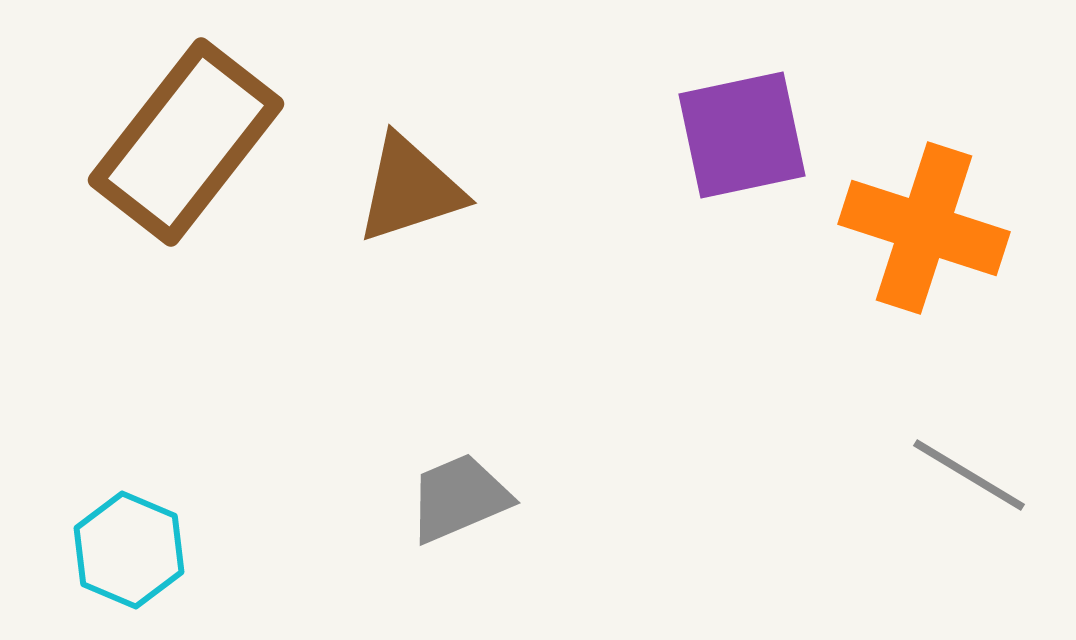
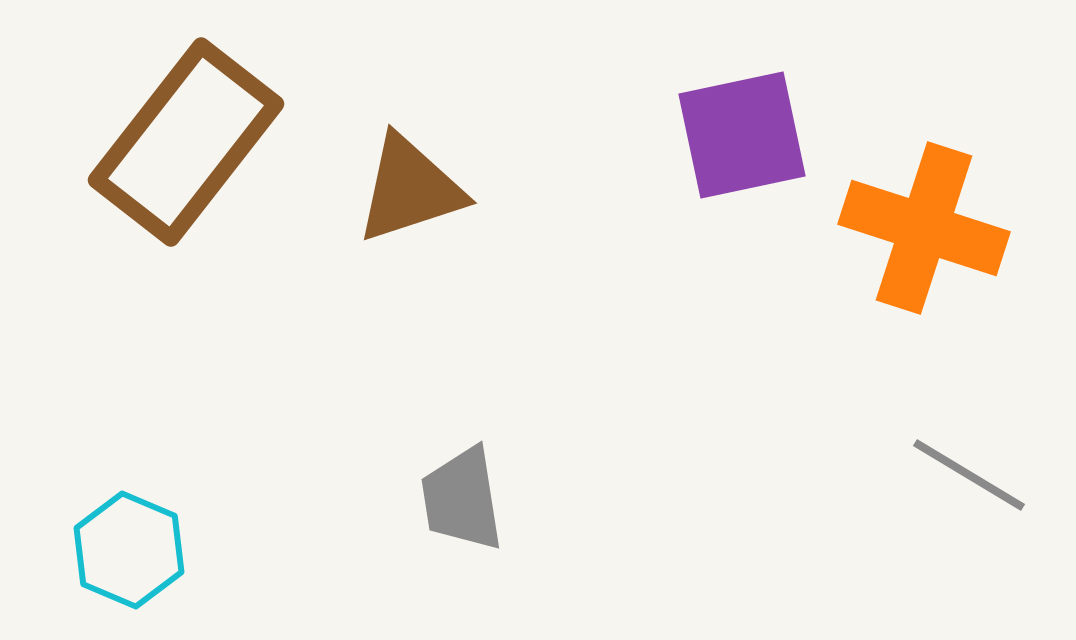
gray trapezoid: moved 3 px right, 1 px down; rotated 76 degrees counterclockwise
